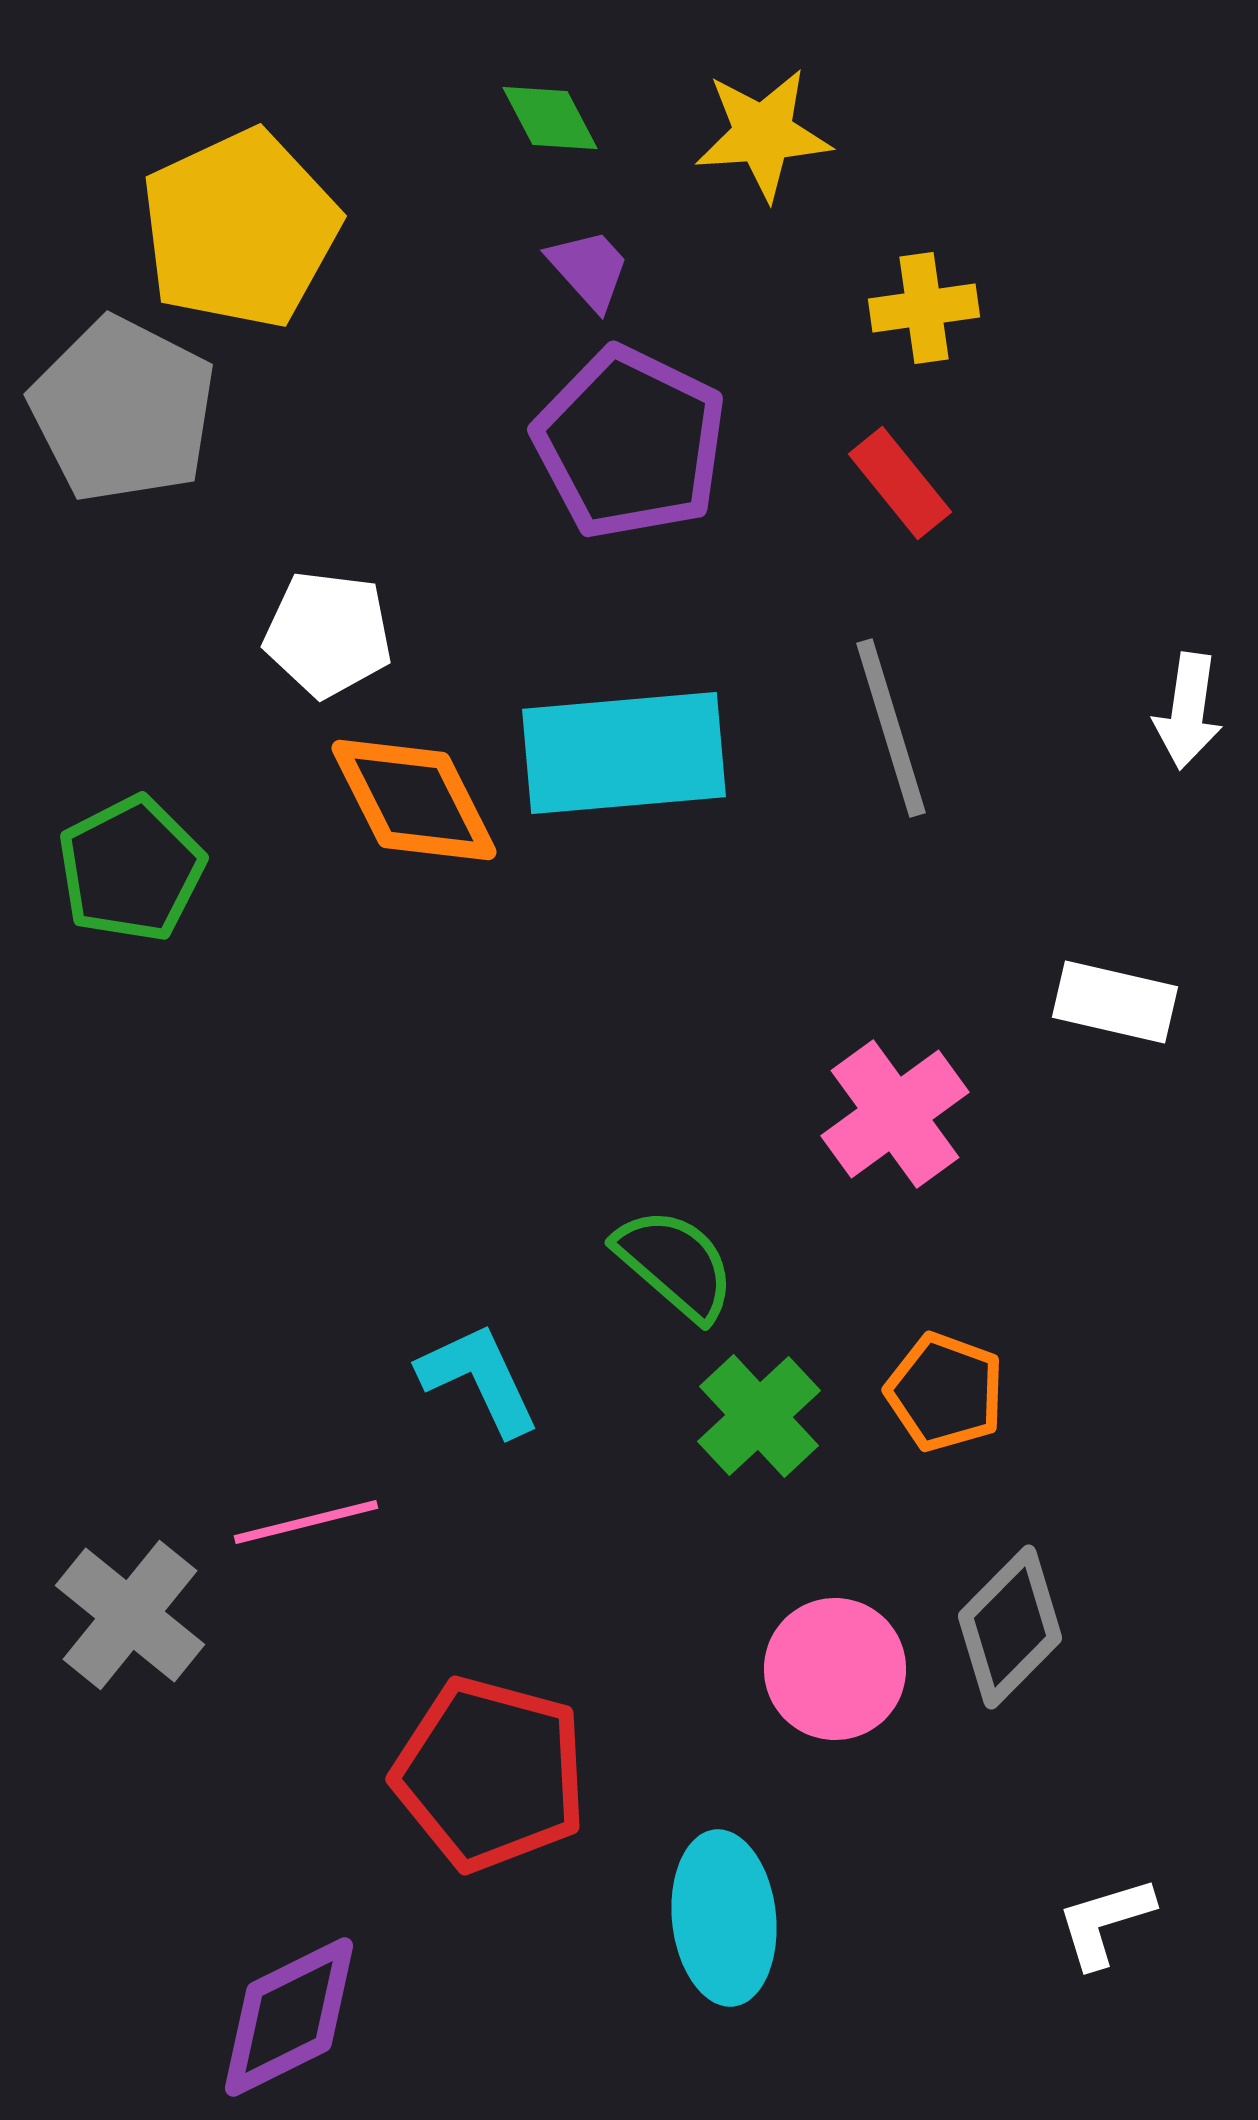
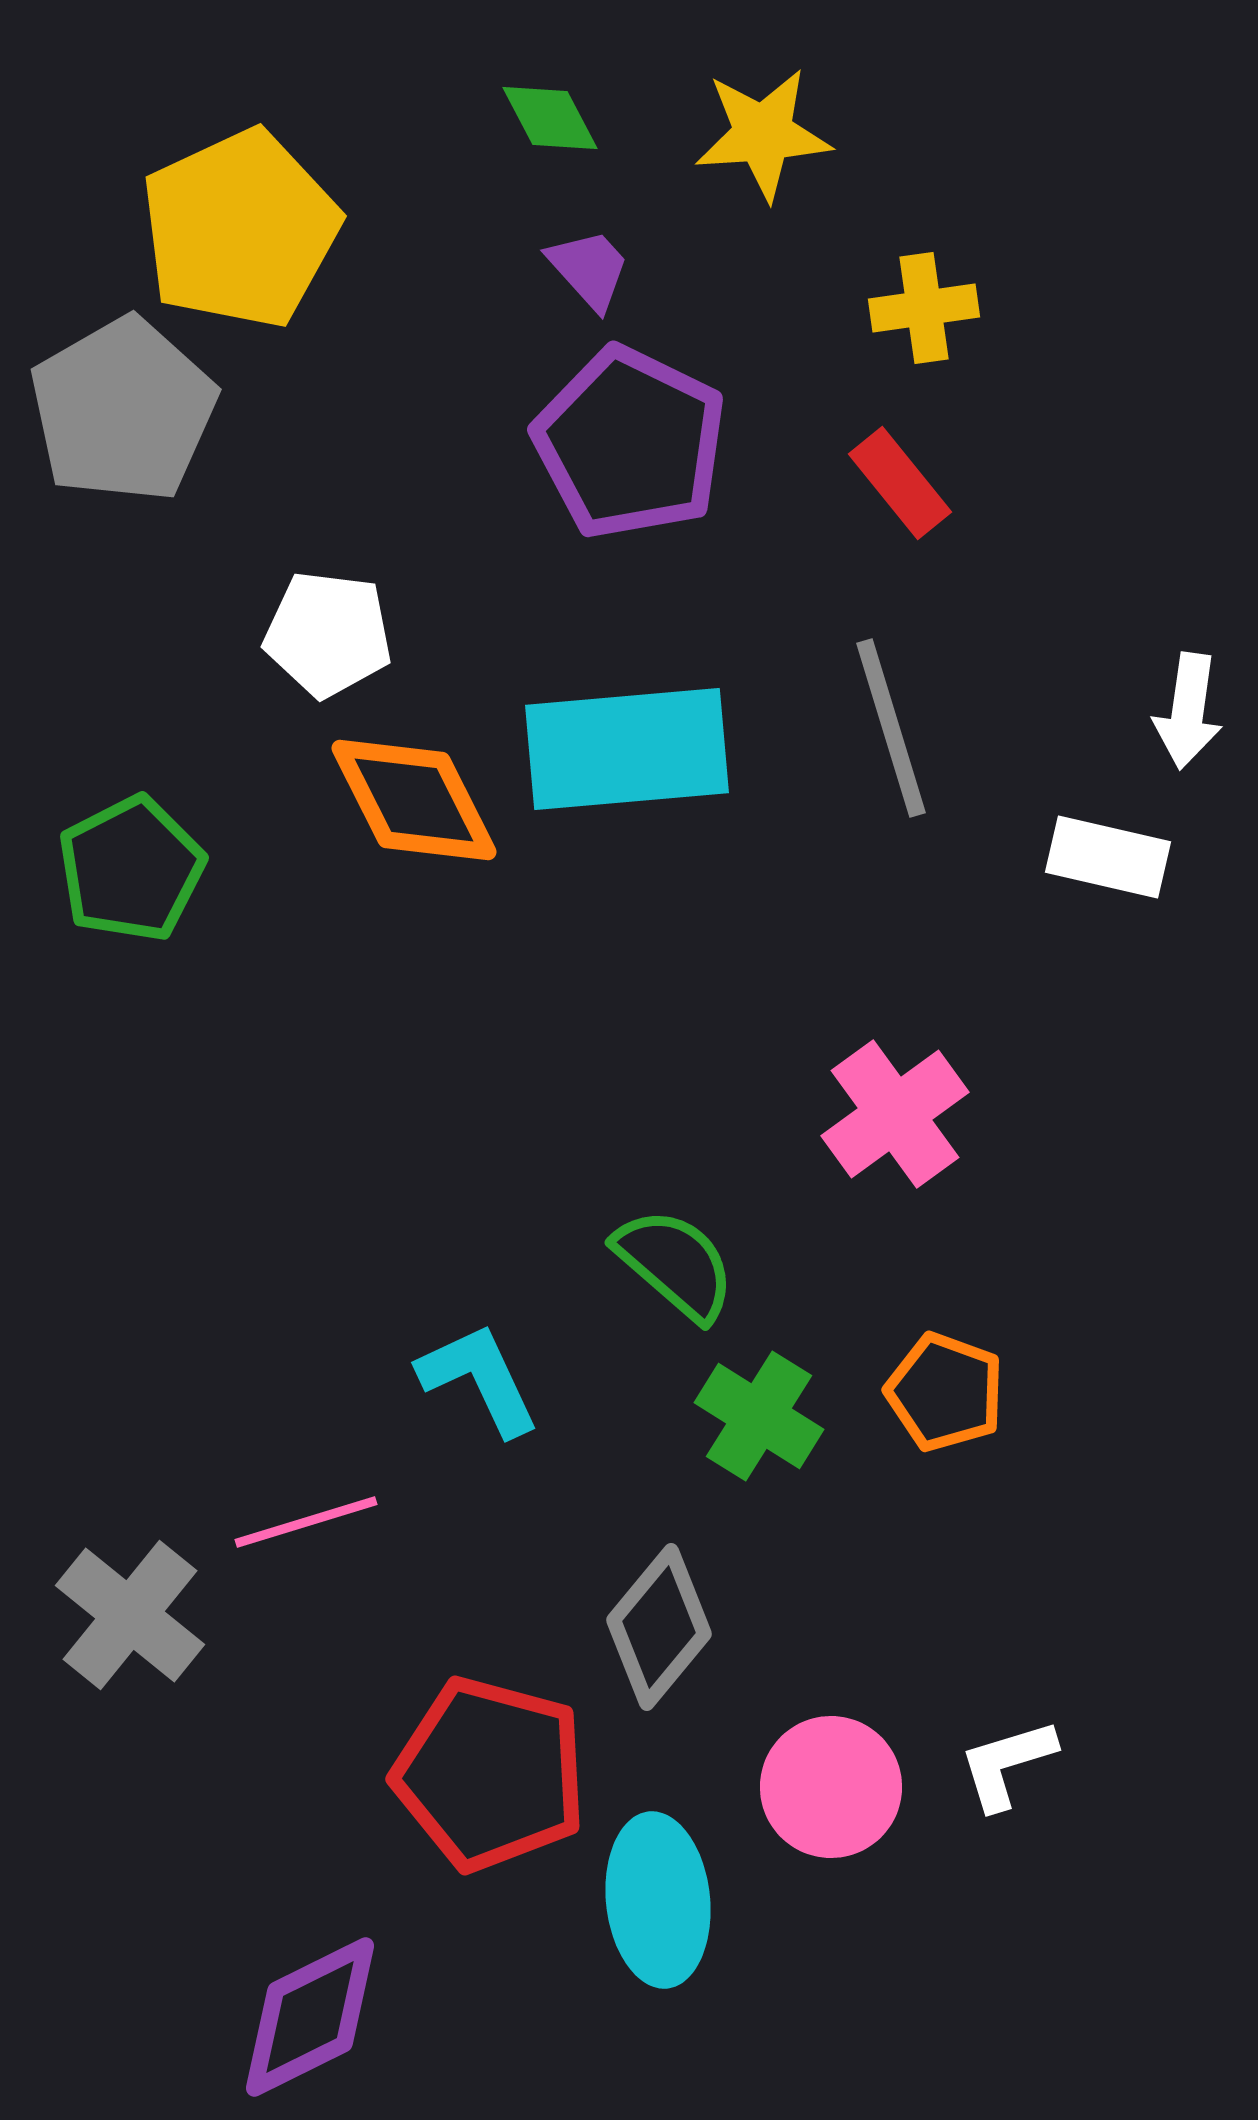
gray pentagon: rotated 15 degrees clockwise
cyan rectangle: moved 3 px right, 4 px up
white rectangle: moved 7 px left, 145 px up
green cross: rotated 15 degrees counterclockwise
pink line: rotated 3 degrees counterclockwise
gray diamond: moved 351 px left; rotated 5 degrees counterclockwise
pink circle: moved 4 px left, 118 px down
cyan ellipse: moved 66 px left, 18 px up
white L-shape: moved 98 px left, 158 px up
purple diamond: moved 21 px right
